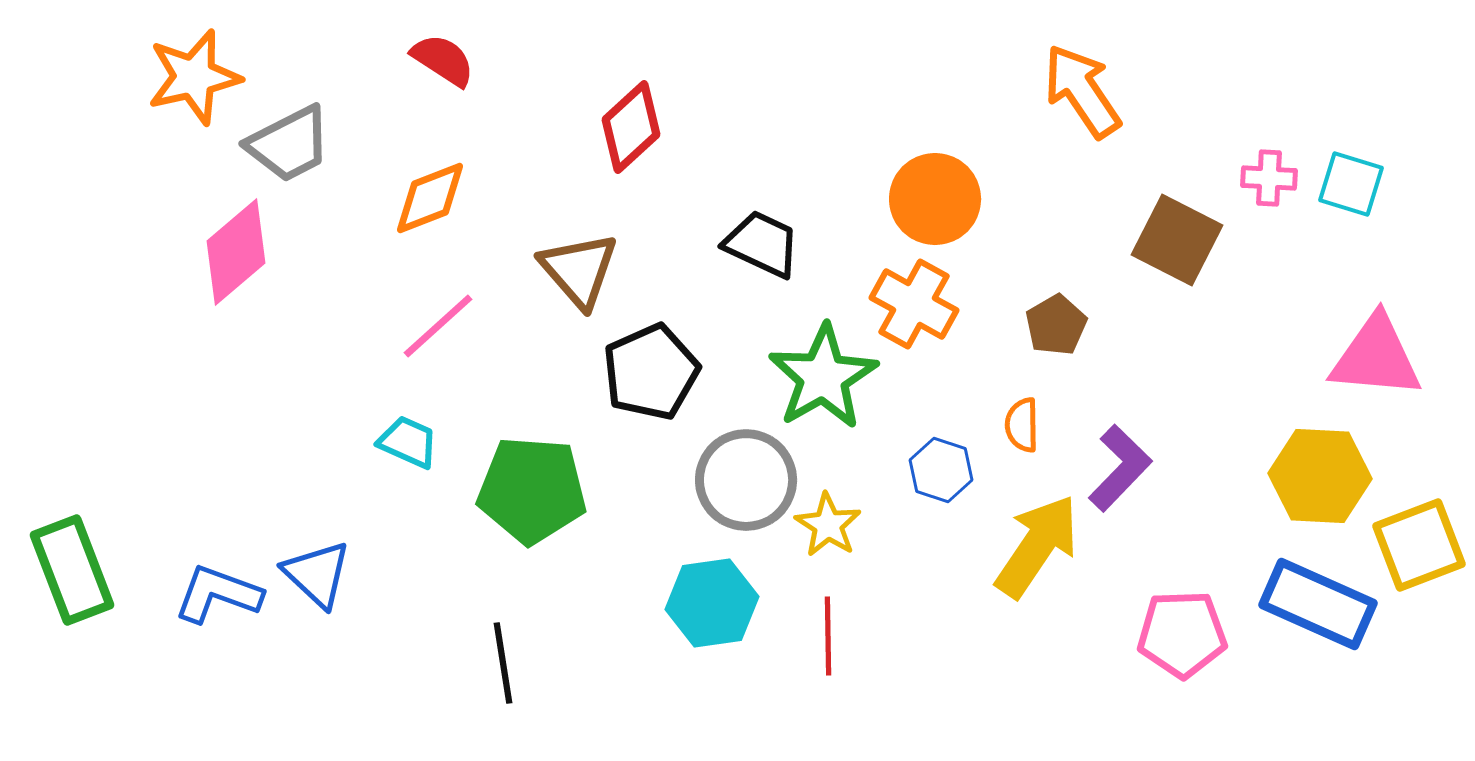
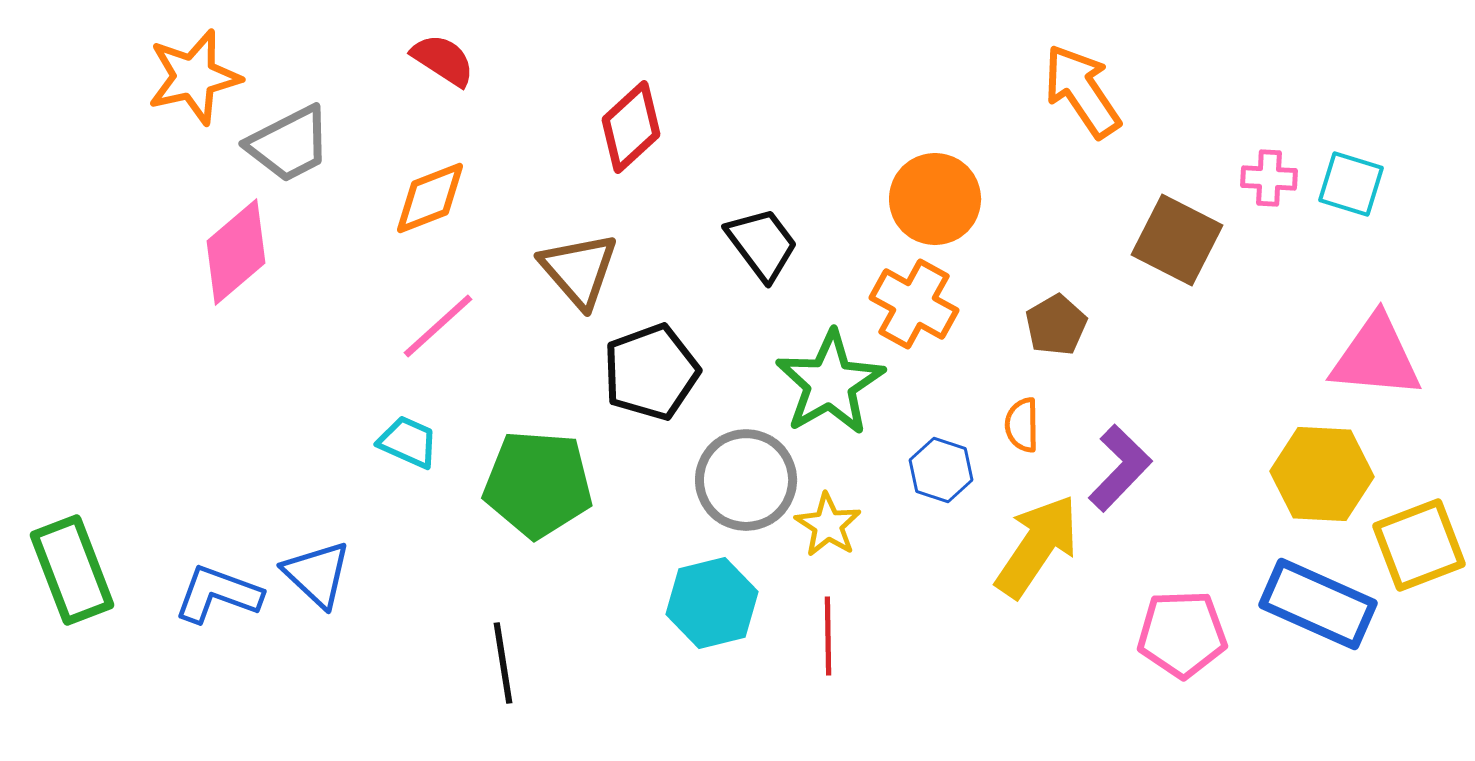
black trapezoid: rotated 28 degrees clockwise
black pentagon: rotated 4 degrees clockwise
green star: moved 7 px right, 6 px down
yellow hexagon: moved 2 px right, 2 px up
green pentagon: moved 6 px right, 6 px up
cyan hexagon: rotated 6 degrees counterclockwise
